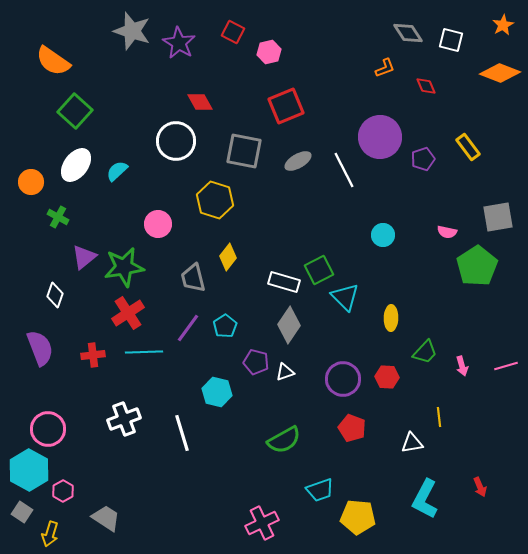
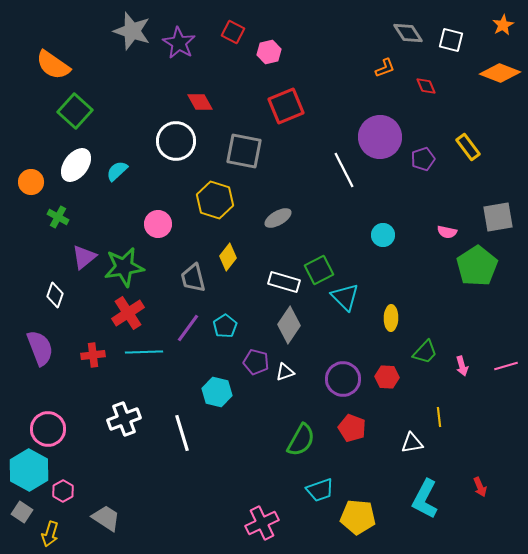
orange semicircle at (53, 61): moved 4 px down
gray ellipse at (298, 161): moved 20 px left, 57 px down
green semicircle at (284, 440): moved 17 px right; rotated 32 degrees counterclockwise
